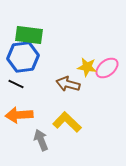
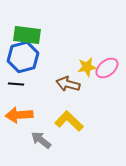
green rectangle: moved 2 px left
blue hexagon: rotated 8 degrees counterclockwise
yellow star: rotated 18 degrees counterclockwise
black line: rotated 21 degrees counterclockwise
yellow L-shape: moved 2 px right, 1 px up
gray arrow: rotated 30 degrees counterclockwise
